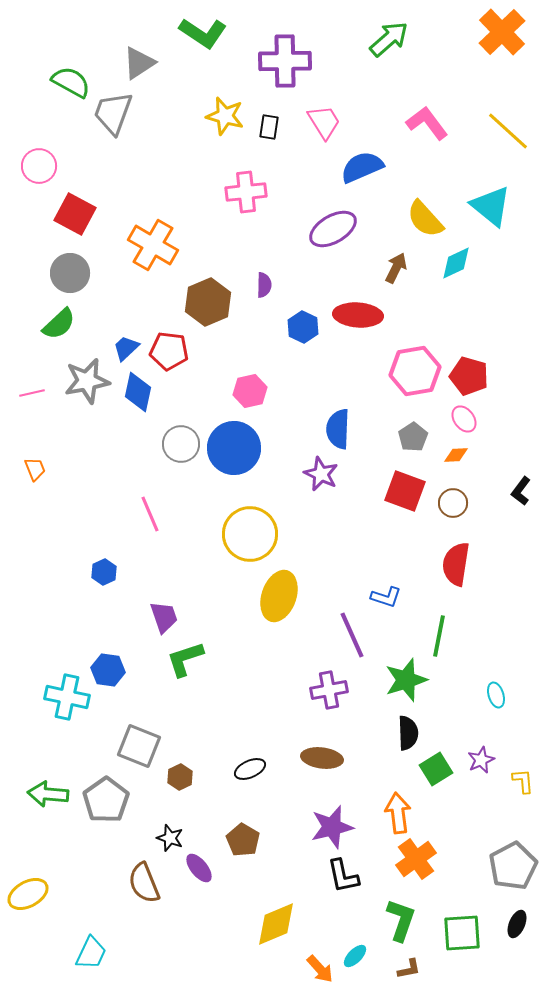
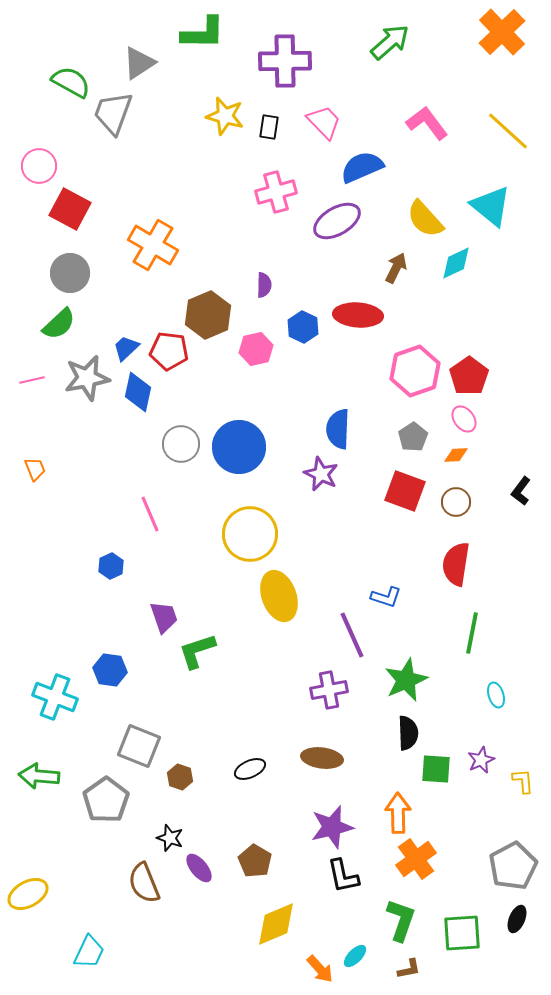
green L-shape at (203, 33): rotated 33 degrees counterclockwise
green arrow at (389, 39): moved 1 px right, 3 px down
pink trapezoid at (324, 122): rotated 12 degrees counterclockwise
pink cross at (246, 192): moved 30 px right; rotated 9 degrees counterclockwise
red square at (75, 214): moved 5 px left, 5 px up
purple ellipse at (333, 229): moved 4 px right, 8 px up
brown hexagon at (208, 302): moved 13 px down
pink hexagon at (415, 371): rotated 9 degrees counterclockwise
red pentagon at (469, 376): rotated 21 degrees clockwise
gray star at (87, 381): moved 3 px up
pink hexagon at (250, 391): moved 6 px right, 42 px up
pink line at (32, 393): moved 13 px up
blue circle at (234, 448): moved 5 px right, 1 px up
brown circle at (453, 503): moved 3 px right, 1 px up
blue hexagon at (104, 572): moved 7 px right, 6 px up
yellow ellipse at (279, 596): rotated 39 degrees counterclockwise
green line at (439, 636): moved 33 px right, 3 px up
green L-shape at (185, 659): moved 12 px right, 8 px up
blue hexagon at (108, 670): moved 2 px right
green star at (406, 680): rotated 6 degrees counterclockwise
cyan cross at (67, 697): moved 12 px left; rotated 9 degrees clockwise
green square at (436, 769): rotated 36 degrees clockwise
brown hexagon at (180, 777): rotated 15 degrees counterclockwise
green arrow at (48, 794): moved 9 px left, 18 px up
orange arrow at (398, 813): rotated 6 degrees clockwise
brown pentagon at (243, 840): moved 12 px right, 21 px down
black ellipse at (517, 924): moved 5 px up
cyan trapezoid at (91, 953): moved 2 px left, 1 px up
